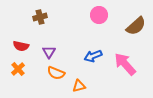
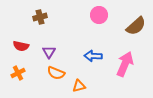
blue arrow: rotated 24 degrees clockwise
pink arrow: rotated 65 degrees clockwise
orange cross: moved 4 px down; rotated 16 degrees clockwise
